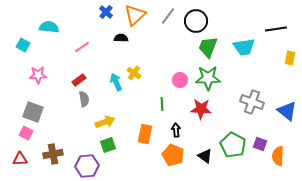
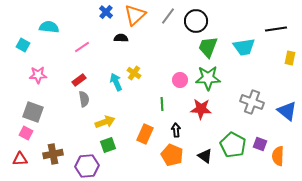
orange rectangle: rotated 12 degrees clockwise
orange pentagon: moved 1 px left
